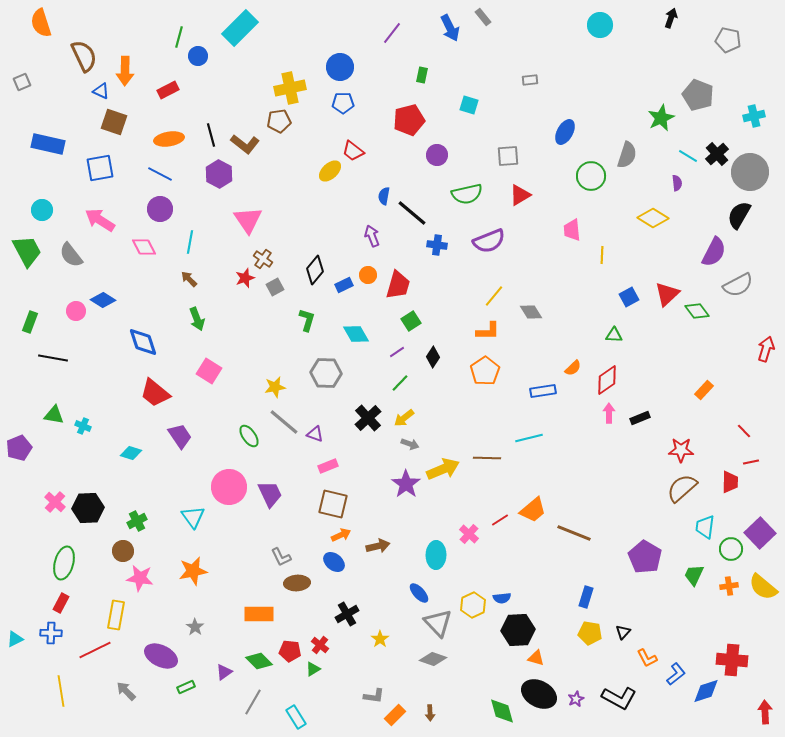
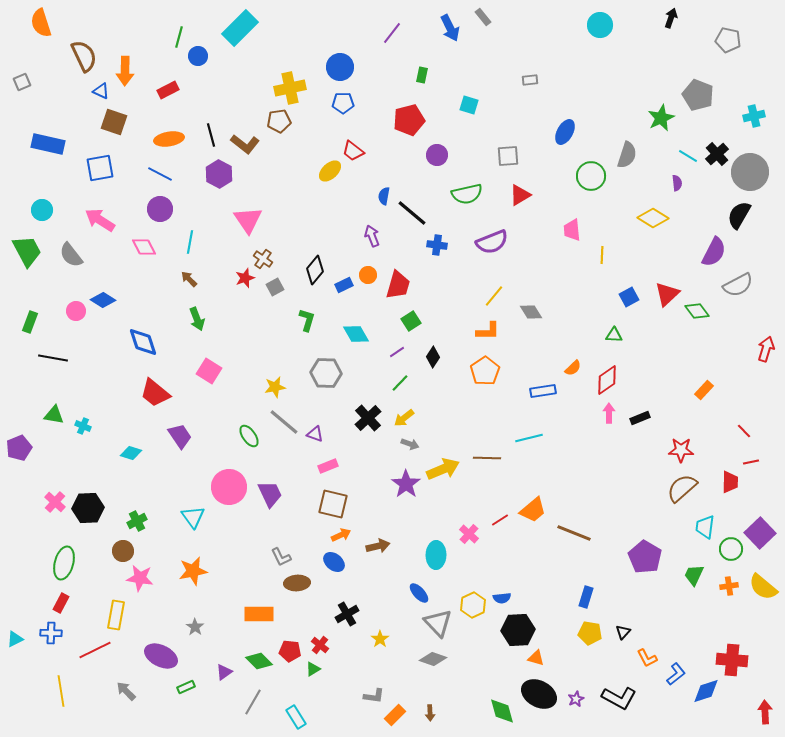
purple semicircle at (489, 241): moved 3 px right, 1 px down
